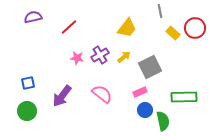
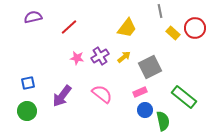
purple cross: moved 1 px down
green rectangle: rotated 40 degrees clockwise
